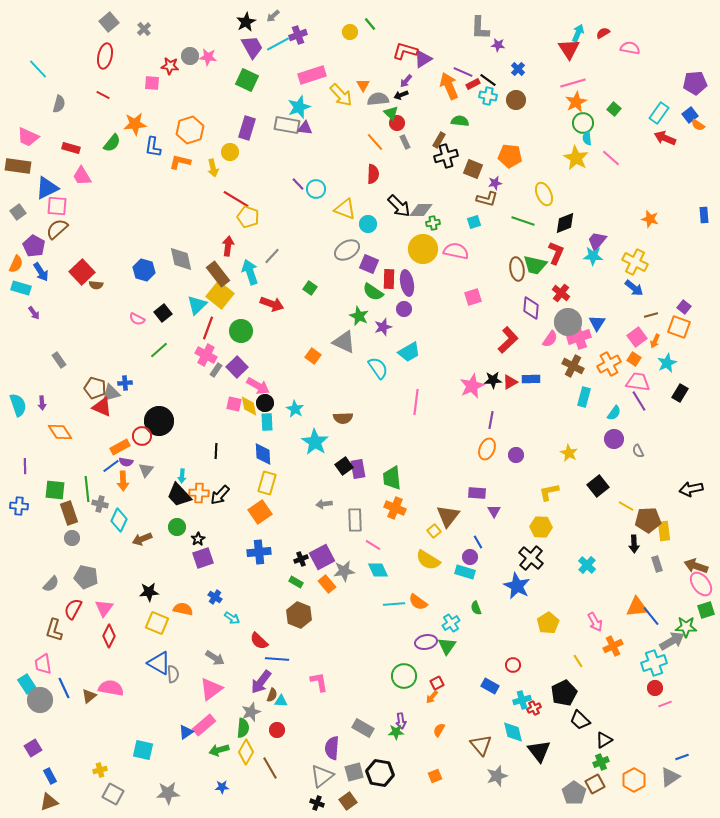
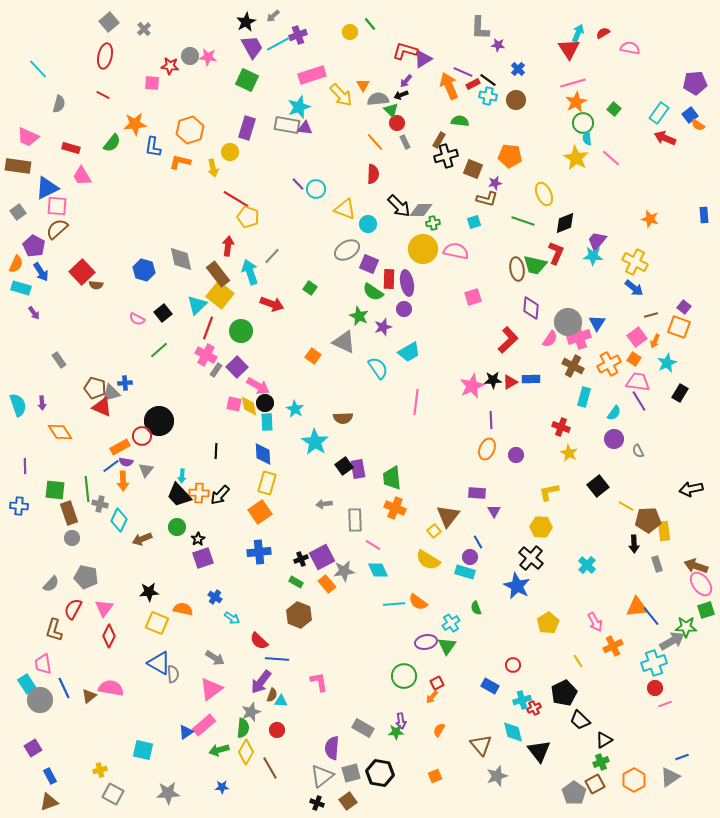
green triangle at (391, 113): moved 3 px up
red cross at (561, 293): moved 134 px down; rotated 18 degrees counterclockwise
purple line at (491, 420): rotated 12 degrees counterclockwise
gray square at (354, 772): moved 3 px left, 1 px down
